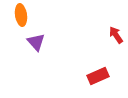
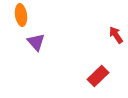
red rectangle: rotated 20 degrees counterclockwise
